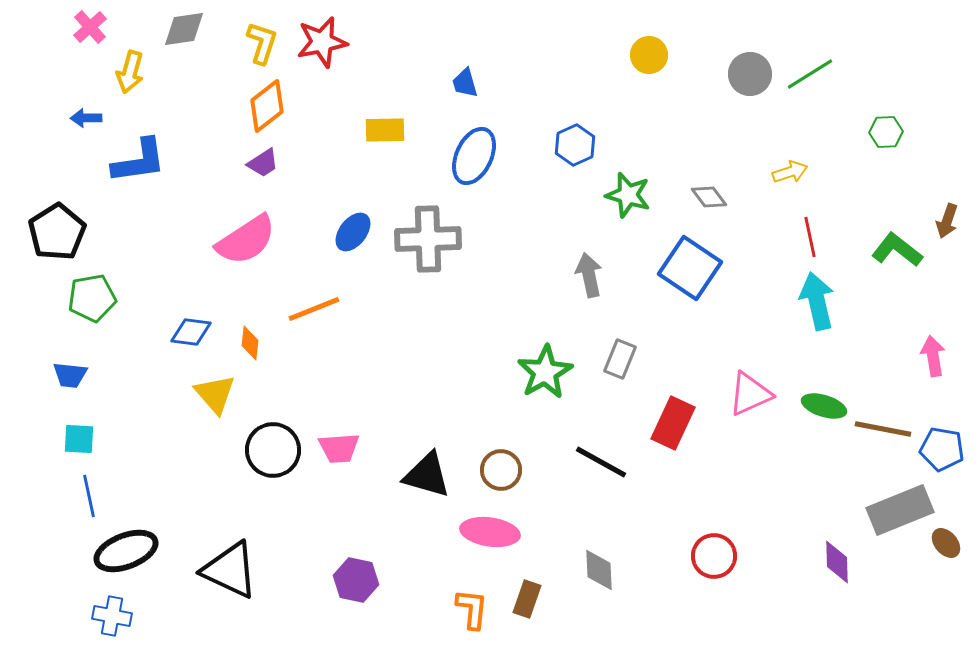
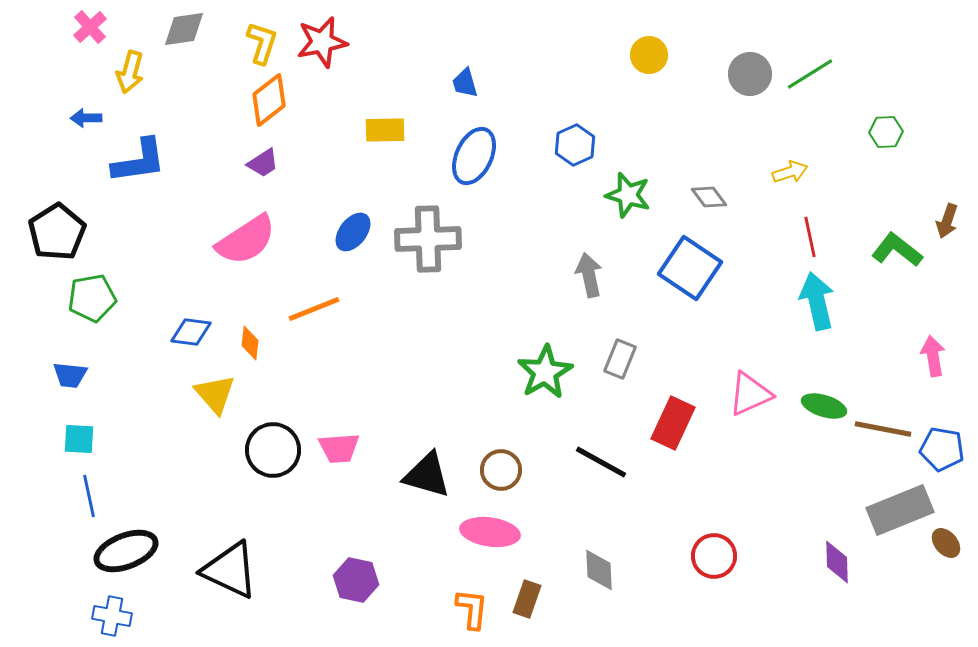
orange diamond at (267, 106): moved 2 px right, 6 px up
